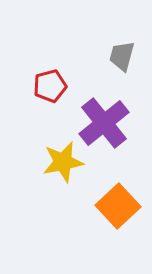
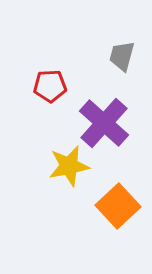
red pentagon: rotated 12 degrees clockwise
purple cross: rotated 9 degrees counterclockwise
yellow star: moved 6 px right, 4 px down
